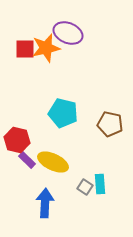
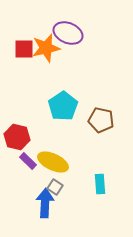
red square: moved 1 px left
cyan pentagon: moved 7 px up; rotated 24 degrees clockwise
brown pentagon: moved 9 px left, 4 px up
red hexagon: moved 3 px up
purple rectangle: moved 1 px right, 1 px down
gray square: moved 30 px left
